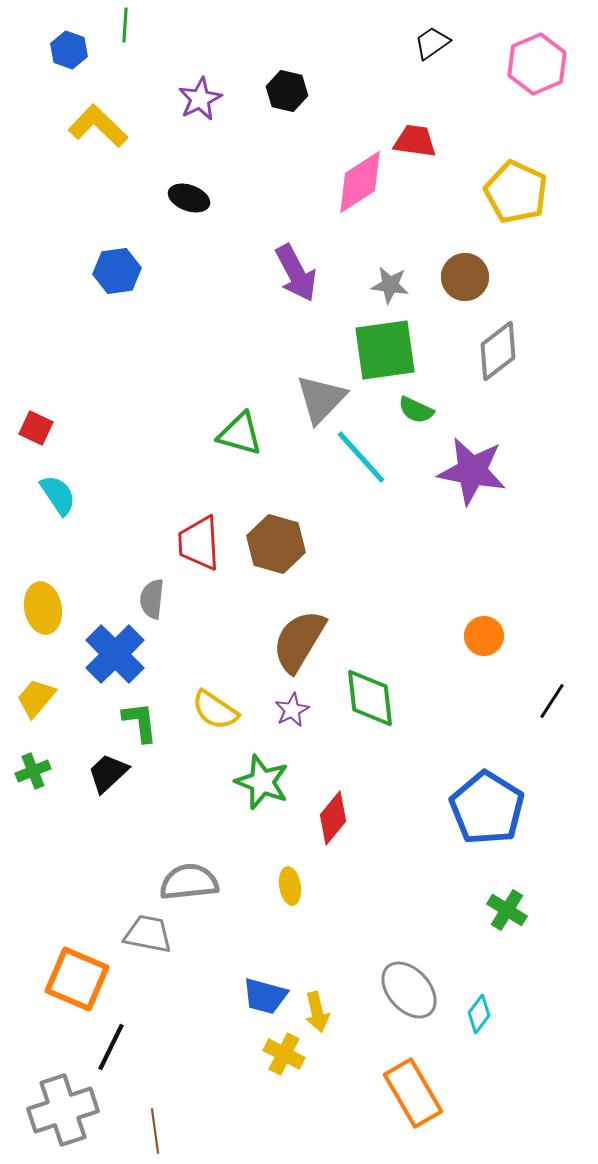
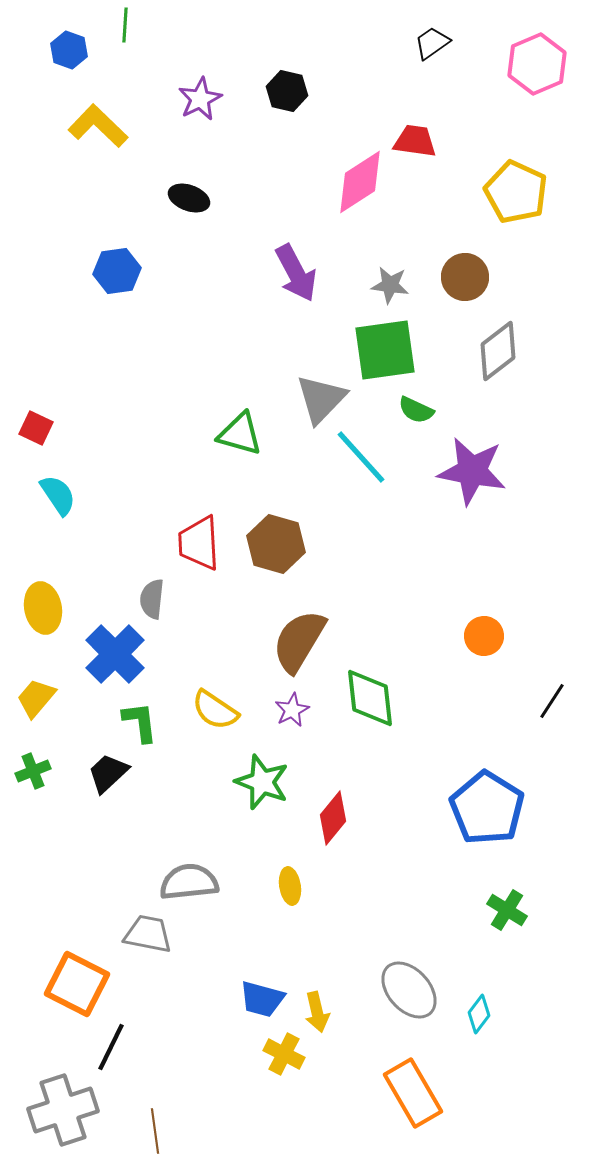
orange square at (77, 979): moved 5 px down; rotated 4 degrees clockwise
blue trapezoid at (265, 996): moved 3 px left, 3 px down
